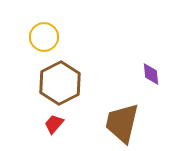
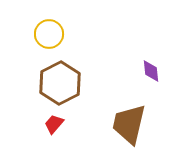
yellow circle: moved 5 px right, 3 px up
purple diamond: moved 3 px up
brown trapezoid: moved 7 px right, 1 px down
